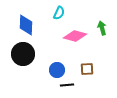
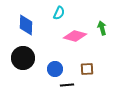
black circle: moved 4 px down
blue circle: moved 2 px left, 1 px up
